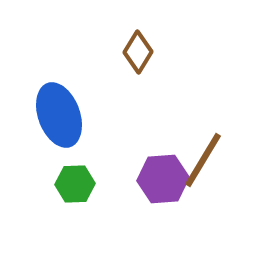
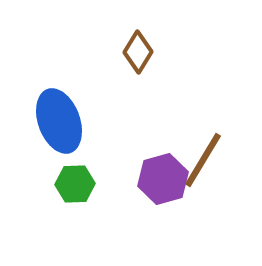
blue ellipse: moved 6 px down
purple hexagon: rotated 12 degrees counterclockwise
